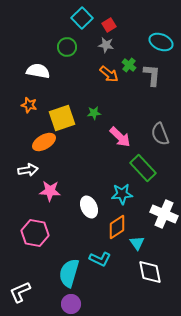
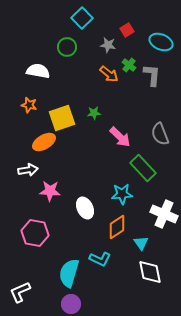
red square: moved 18 px right, 5 px down
gray star: moved 2 px right
white ellipse: moved 4 px left, 1 px down
cyan triangle: moved 4 px right
